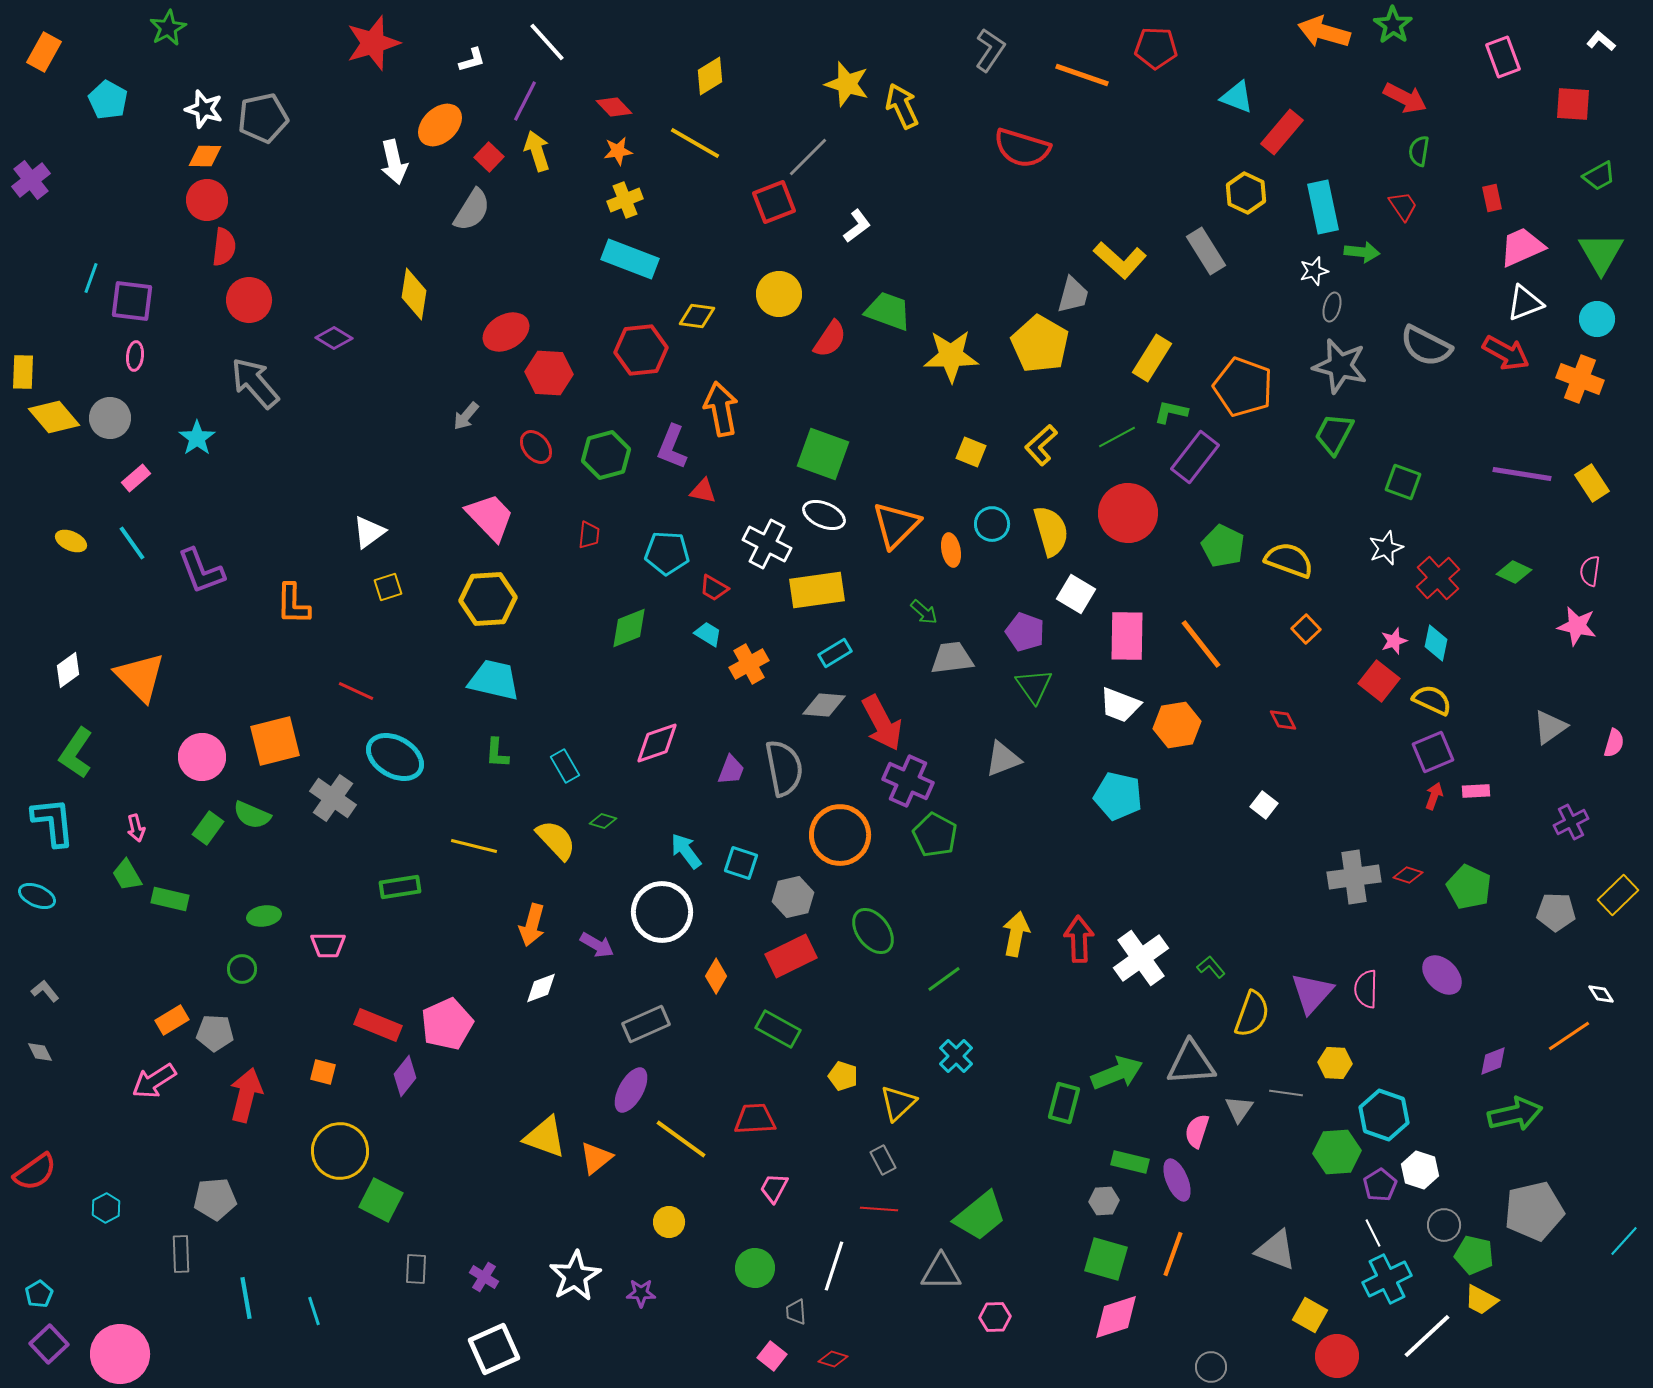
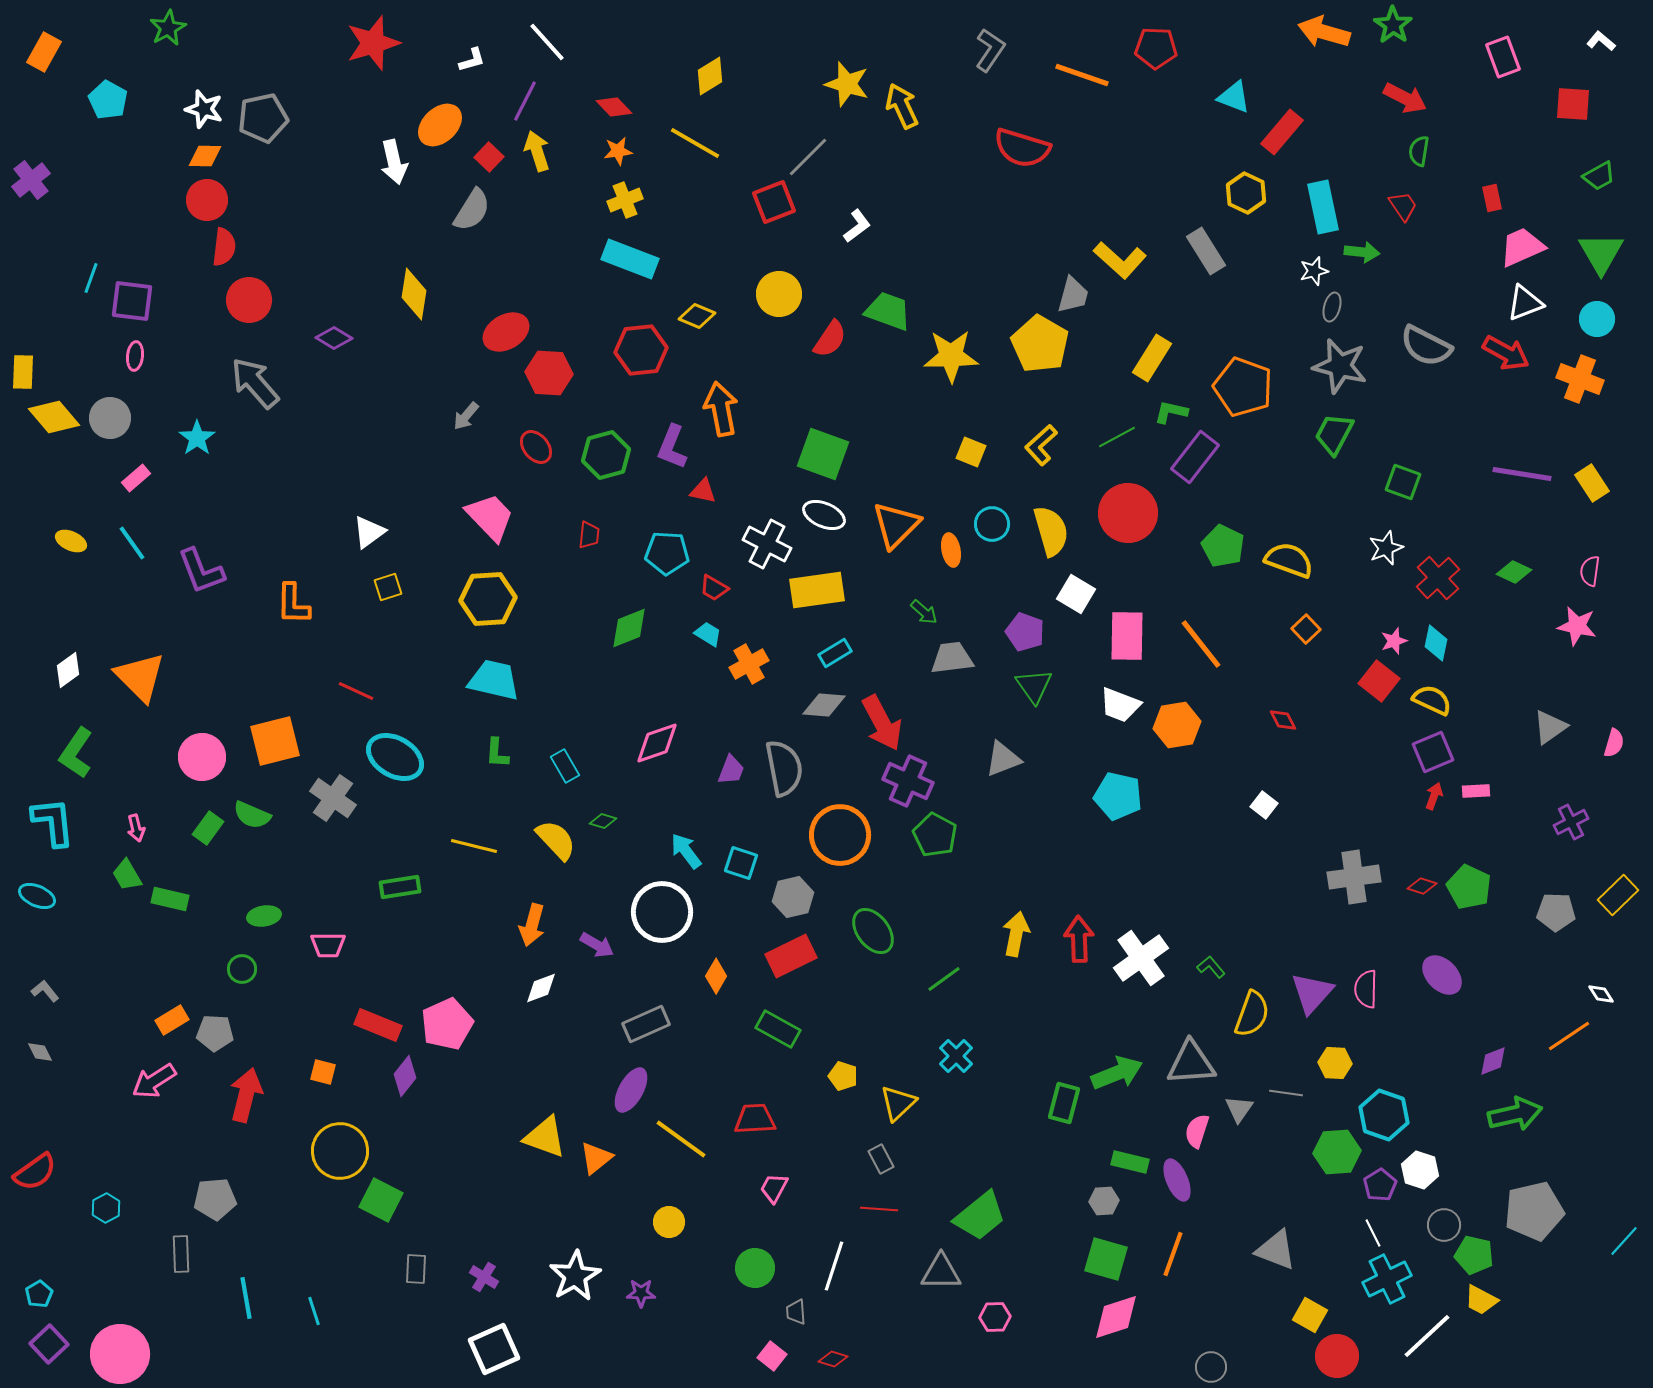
cyan triangle at (1237, 97): moved 3 px left
yellow diamond at (697, 316): rotated 15 degrees clockwise
red diamond at (1408, 875): moved 14 px right, 11 px down
gray rectangle at (883, 1160): moved 2 px left, 1 px up
